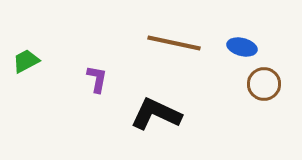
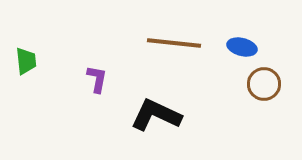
brown line: rotated 6 degrees counterclockwise
green trapezoid: rotated 112 degrees clockwise
black L-shape: moved 1 px down
